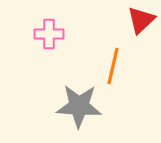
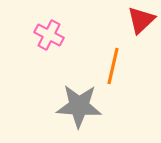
pink cross: moved 1 px down; rotated 28 degrees clockwise
